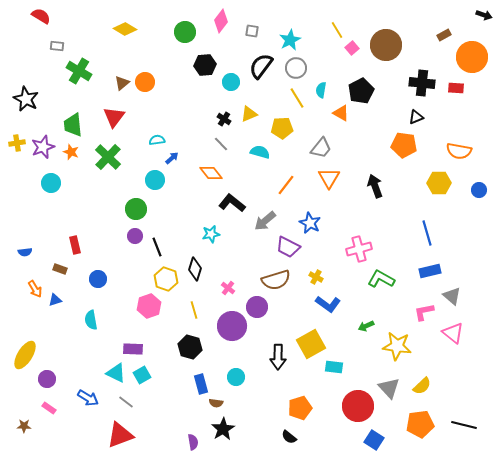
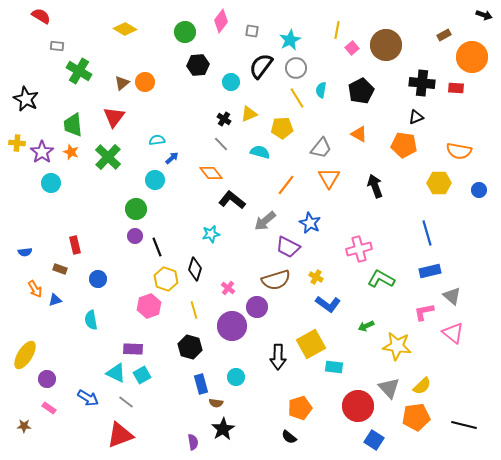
yellow line at (337, 30): rotated 42 degrees clockwise
black hexagon at (205, 65): moved 7 px left
orange triangle at (341, 113): moved 18 px right, 21 px down
yellow cross at (17, 143): rotated 14 degrees clockwise
purple star at (43, 147): moved 1 px left, 5 px down; rotated 15 degrees counterclockwise
black L-shape at (232, 203): moved 3 px up
orange pentagon at (420, 424): moved 4 px left, 7 px up
